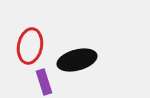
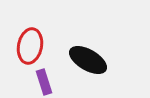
black ellipse: moved 11 px right; rotated 45 degrees clockwise
